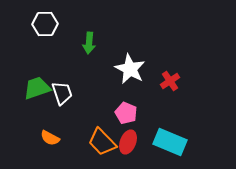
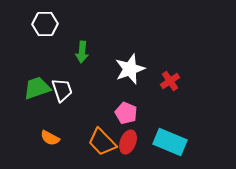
green arrow: moved 7 px left, 9 px down
white star: rotated 24 degrees clockwise
white trapezoid: moved 3 px up
